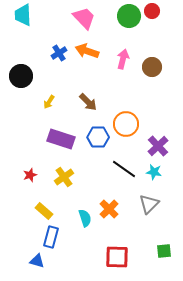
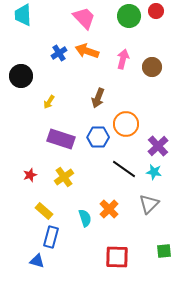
red circle: moved 4 px right
brown arrow: moved 10 px right, 4 px up; rotated 66 degrees clockwise
